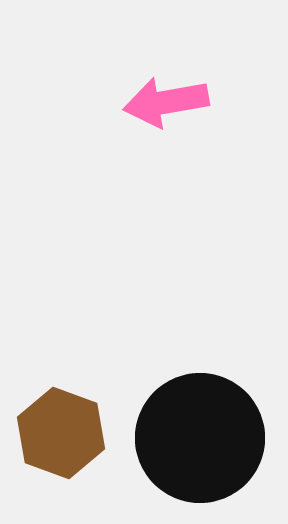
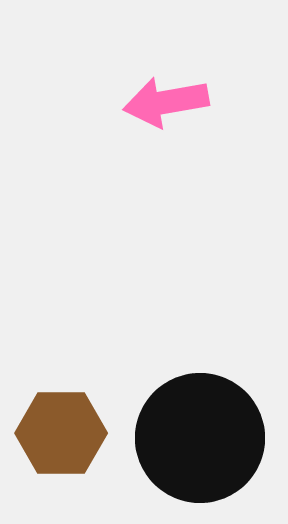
brown hexagon: rotated 20 degrees counterclockwise
